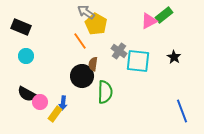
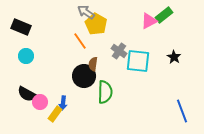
black circle: moved 2 px right
